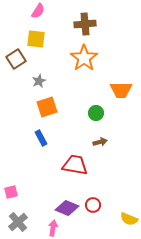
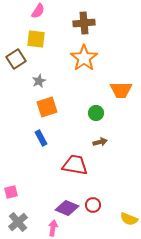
brown cross: moved 1 px left, 1 px up
